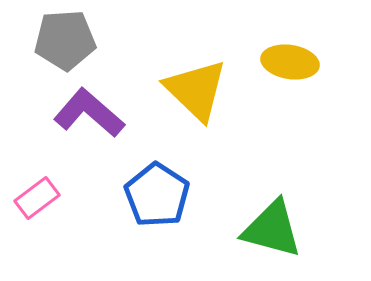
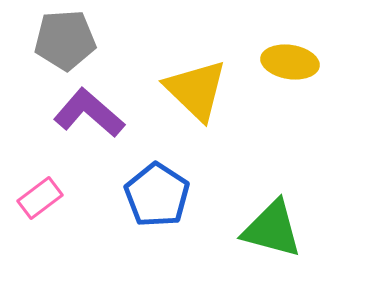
pink rectangle: moved 3 px right
